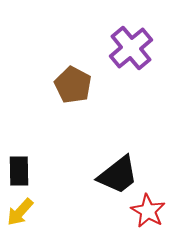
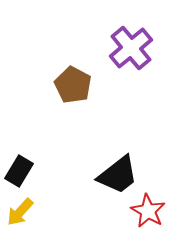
black rectangle: rotated 32 degrees clockwise
